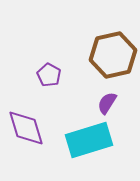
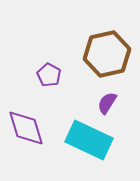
brown hexagon: moved 6 px left, 1 px up
cyan rectangle: rotated 42 degrees clockwise
